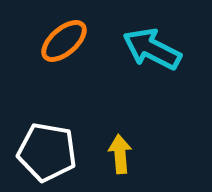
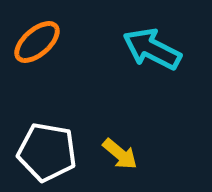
orange ellipse: moved 27 px left, 1 px down
yellow arrow: rotated 135 degrees clockwise
